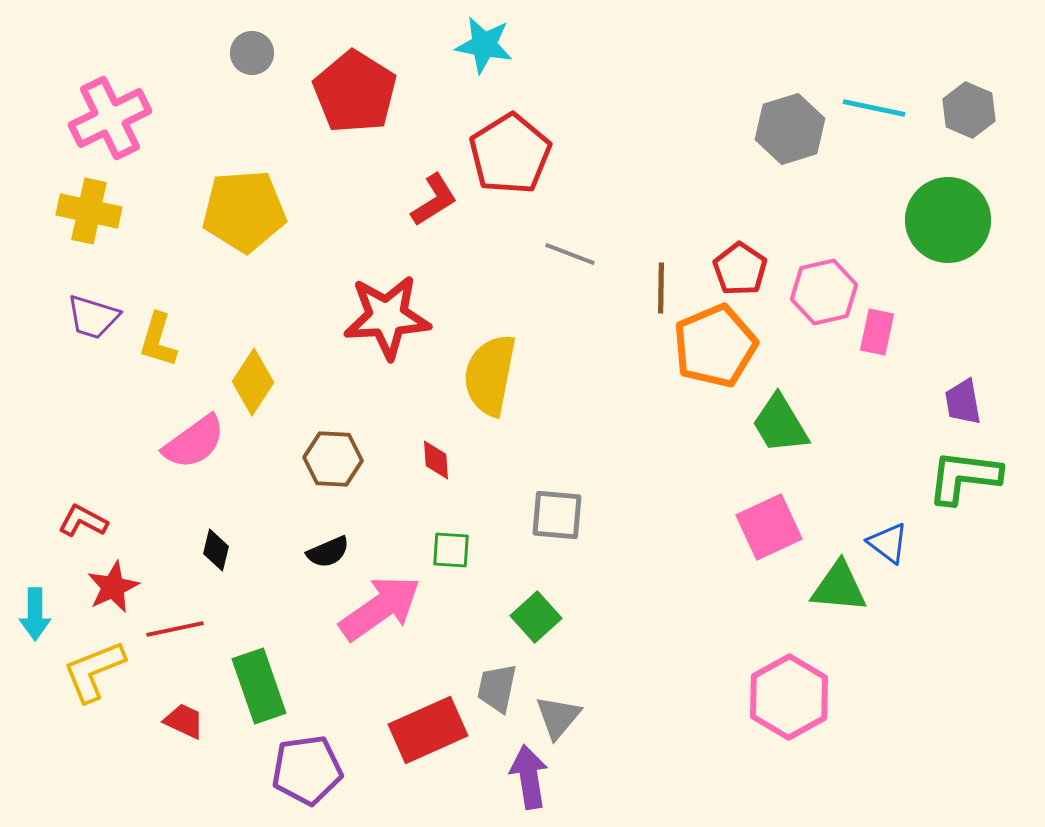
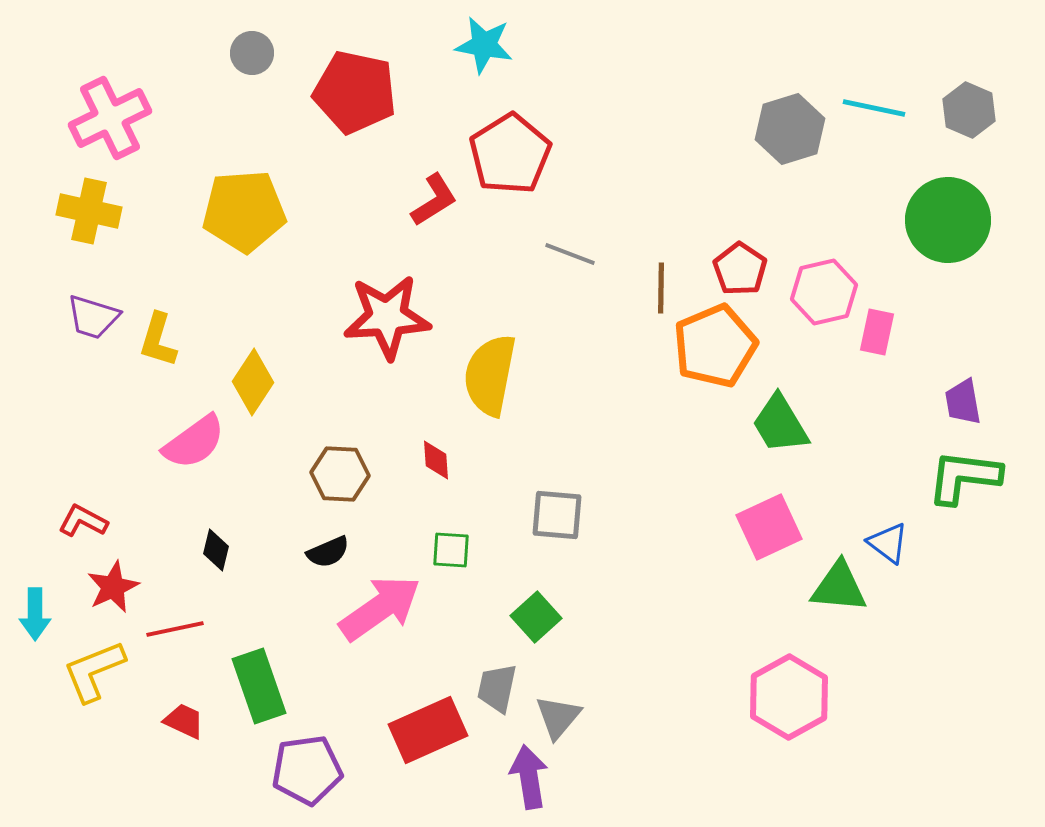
red pentagon at (355, 92): rotated 20 degrees counterclockwise
brown hexagon at (333, 459): moved 7 px right, 15 px down
